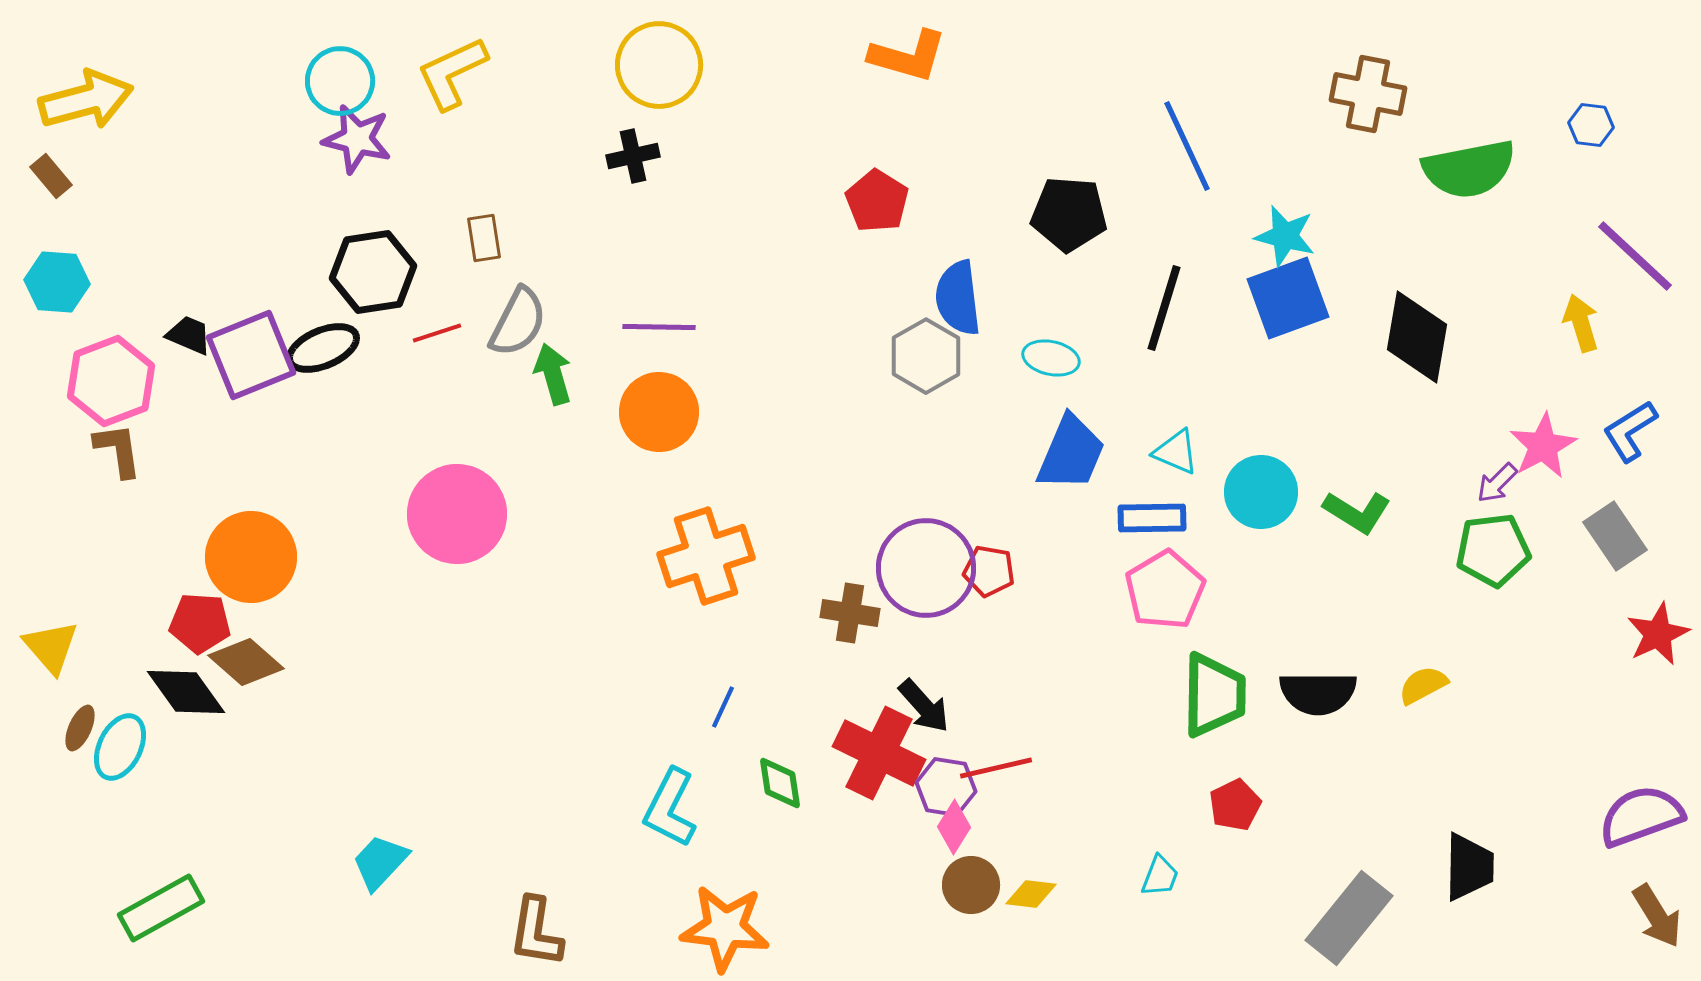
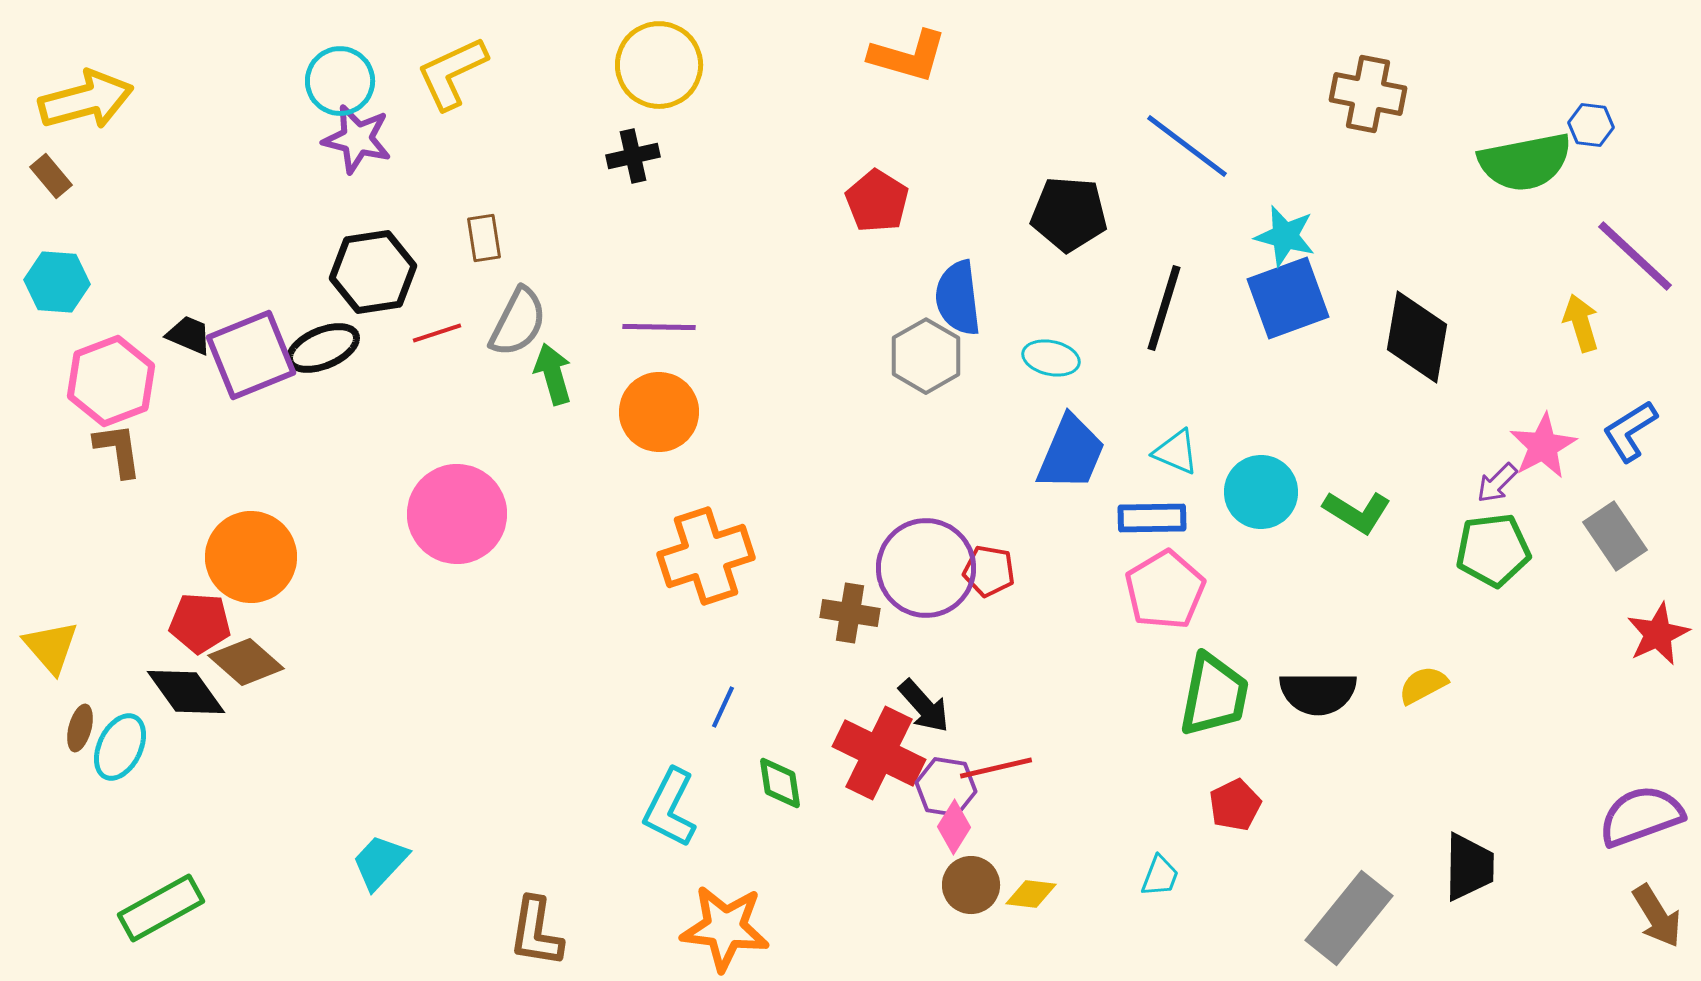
blue line at (1187, 146): rotated 28 degrees counterclockwise
green semicircle at (1469, 169): moved 56 px right, 7 px up
green trapezoid at (1214, 695): rotated 10 degrees clockwise
brown ellipse at (80, 728): rotated 9 degrees counterclockwise
